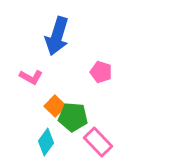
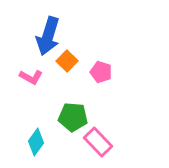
blue arrow: moved 9 px left
orange square: moved 12 px right, 45 px up
cyan diamond: moved 10 px left
